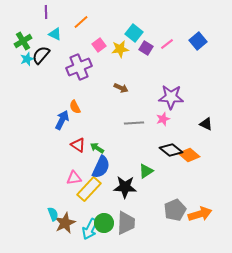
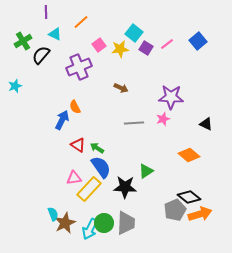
cyan star: moved 12 px left, 27 px down
black diamond: moved 18 px right, 47 px down
blue semicircle: rotated 60 degrees counterclockwise
